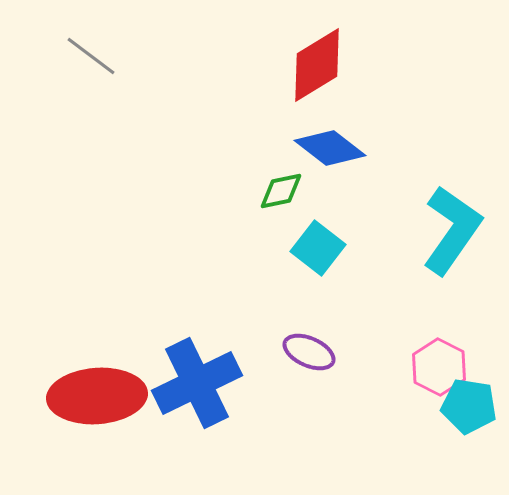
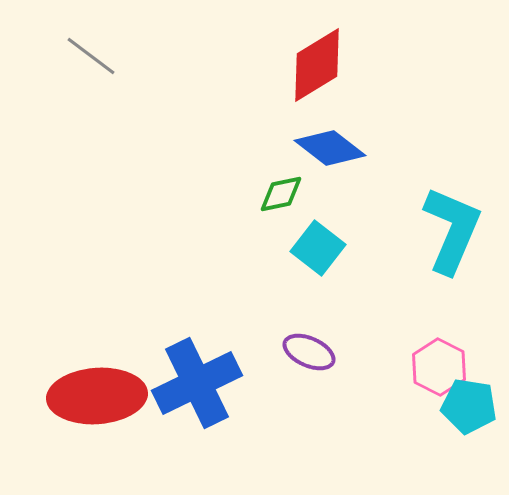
green diamond: moved 3 px down
cyan L-shape: rotated 12 degrees counterclockwise
